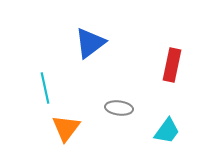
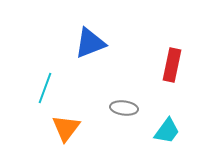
blue triangle: rotated 16 degrees clockwise
cyan line: rotated 32 degrees clockwise
gray ellipse: moved 5 px right
